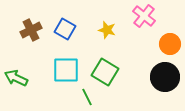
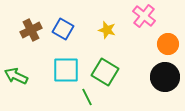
blue square: moved 2 px left
orange circle: moved 2 px left
green arrow: moved 2 px up
